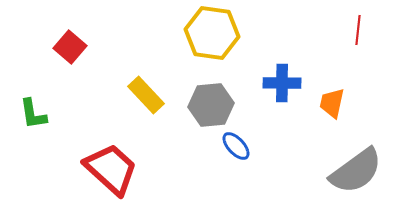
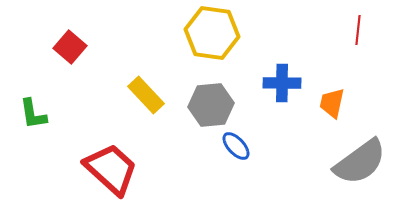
gray semicircle: moved 4 px right, 9 px up
